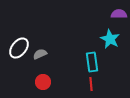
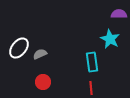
red line: moved 4 px down
